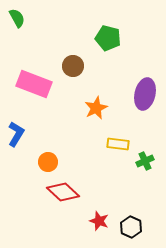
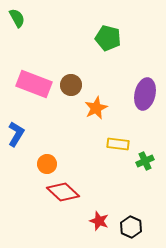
brown circle: moved 2 px left, 19 px down
orange circle: moved 1 px left, 2 px down
